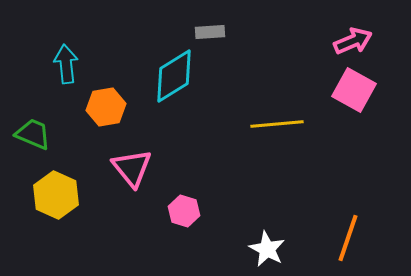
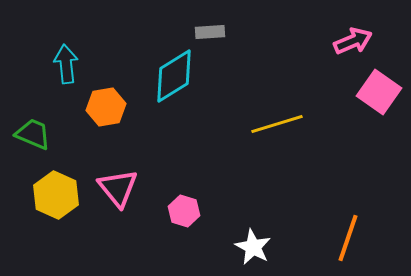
pink square: moved 25 px right, 2 px down; rotated 6 degrees clockwise
yellow line: rotated 12 degrees counterclockwise
pink triangle: moved 14 px left, 20 px down
white star: moved 14 px left, 2 px up
